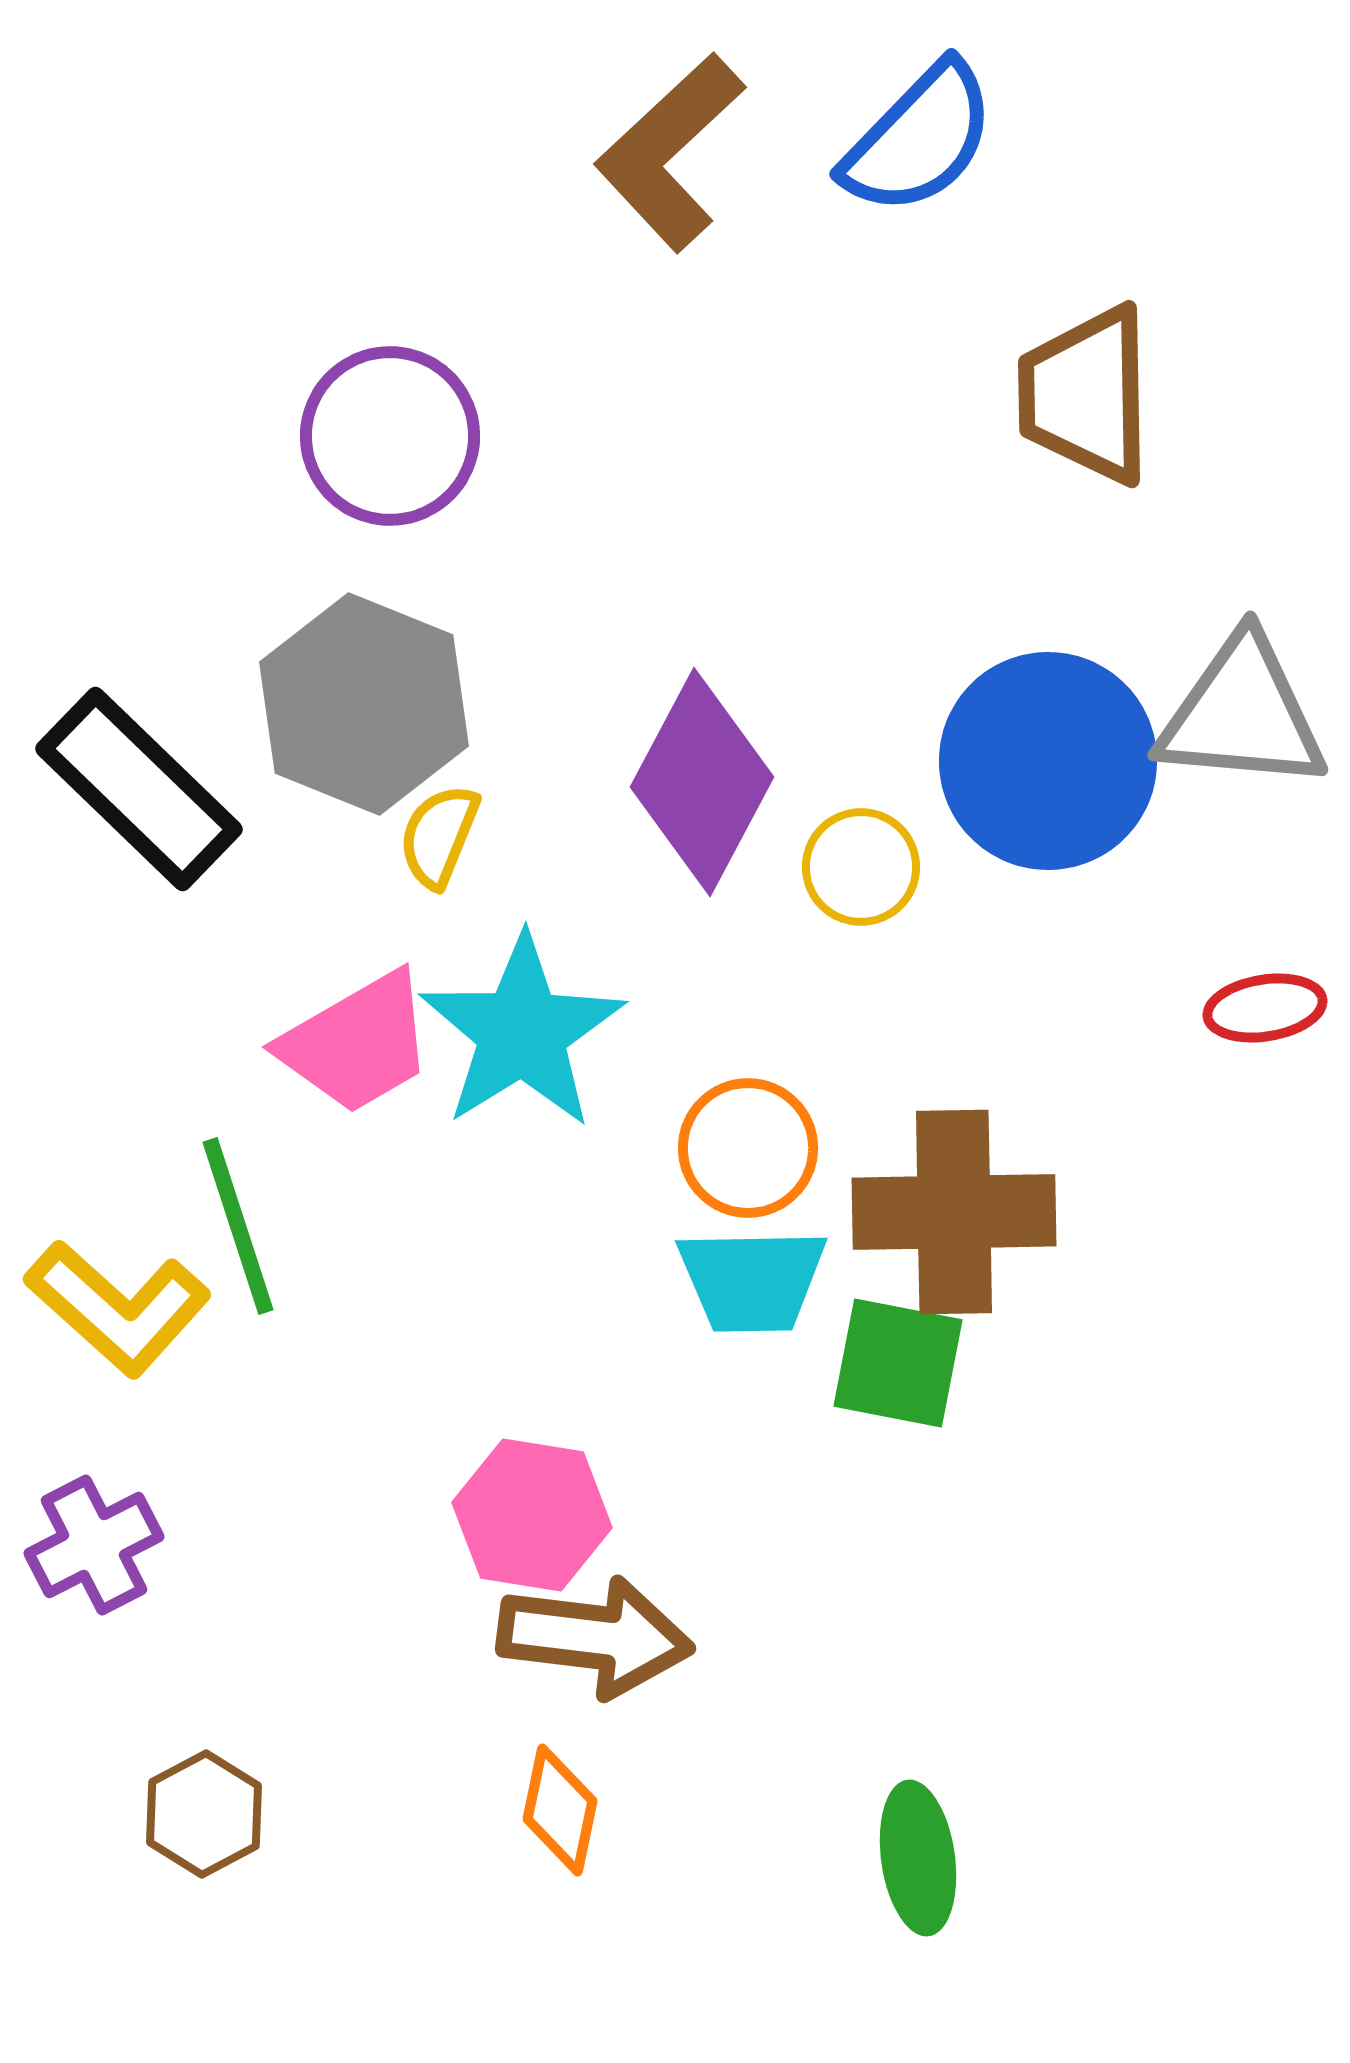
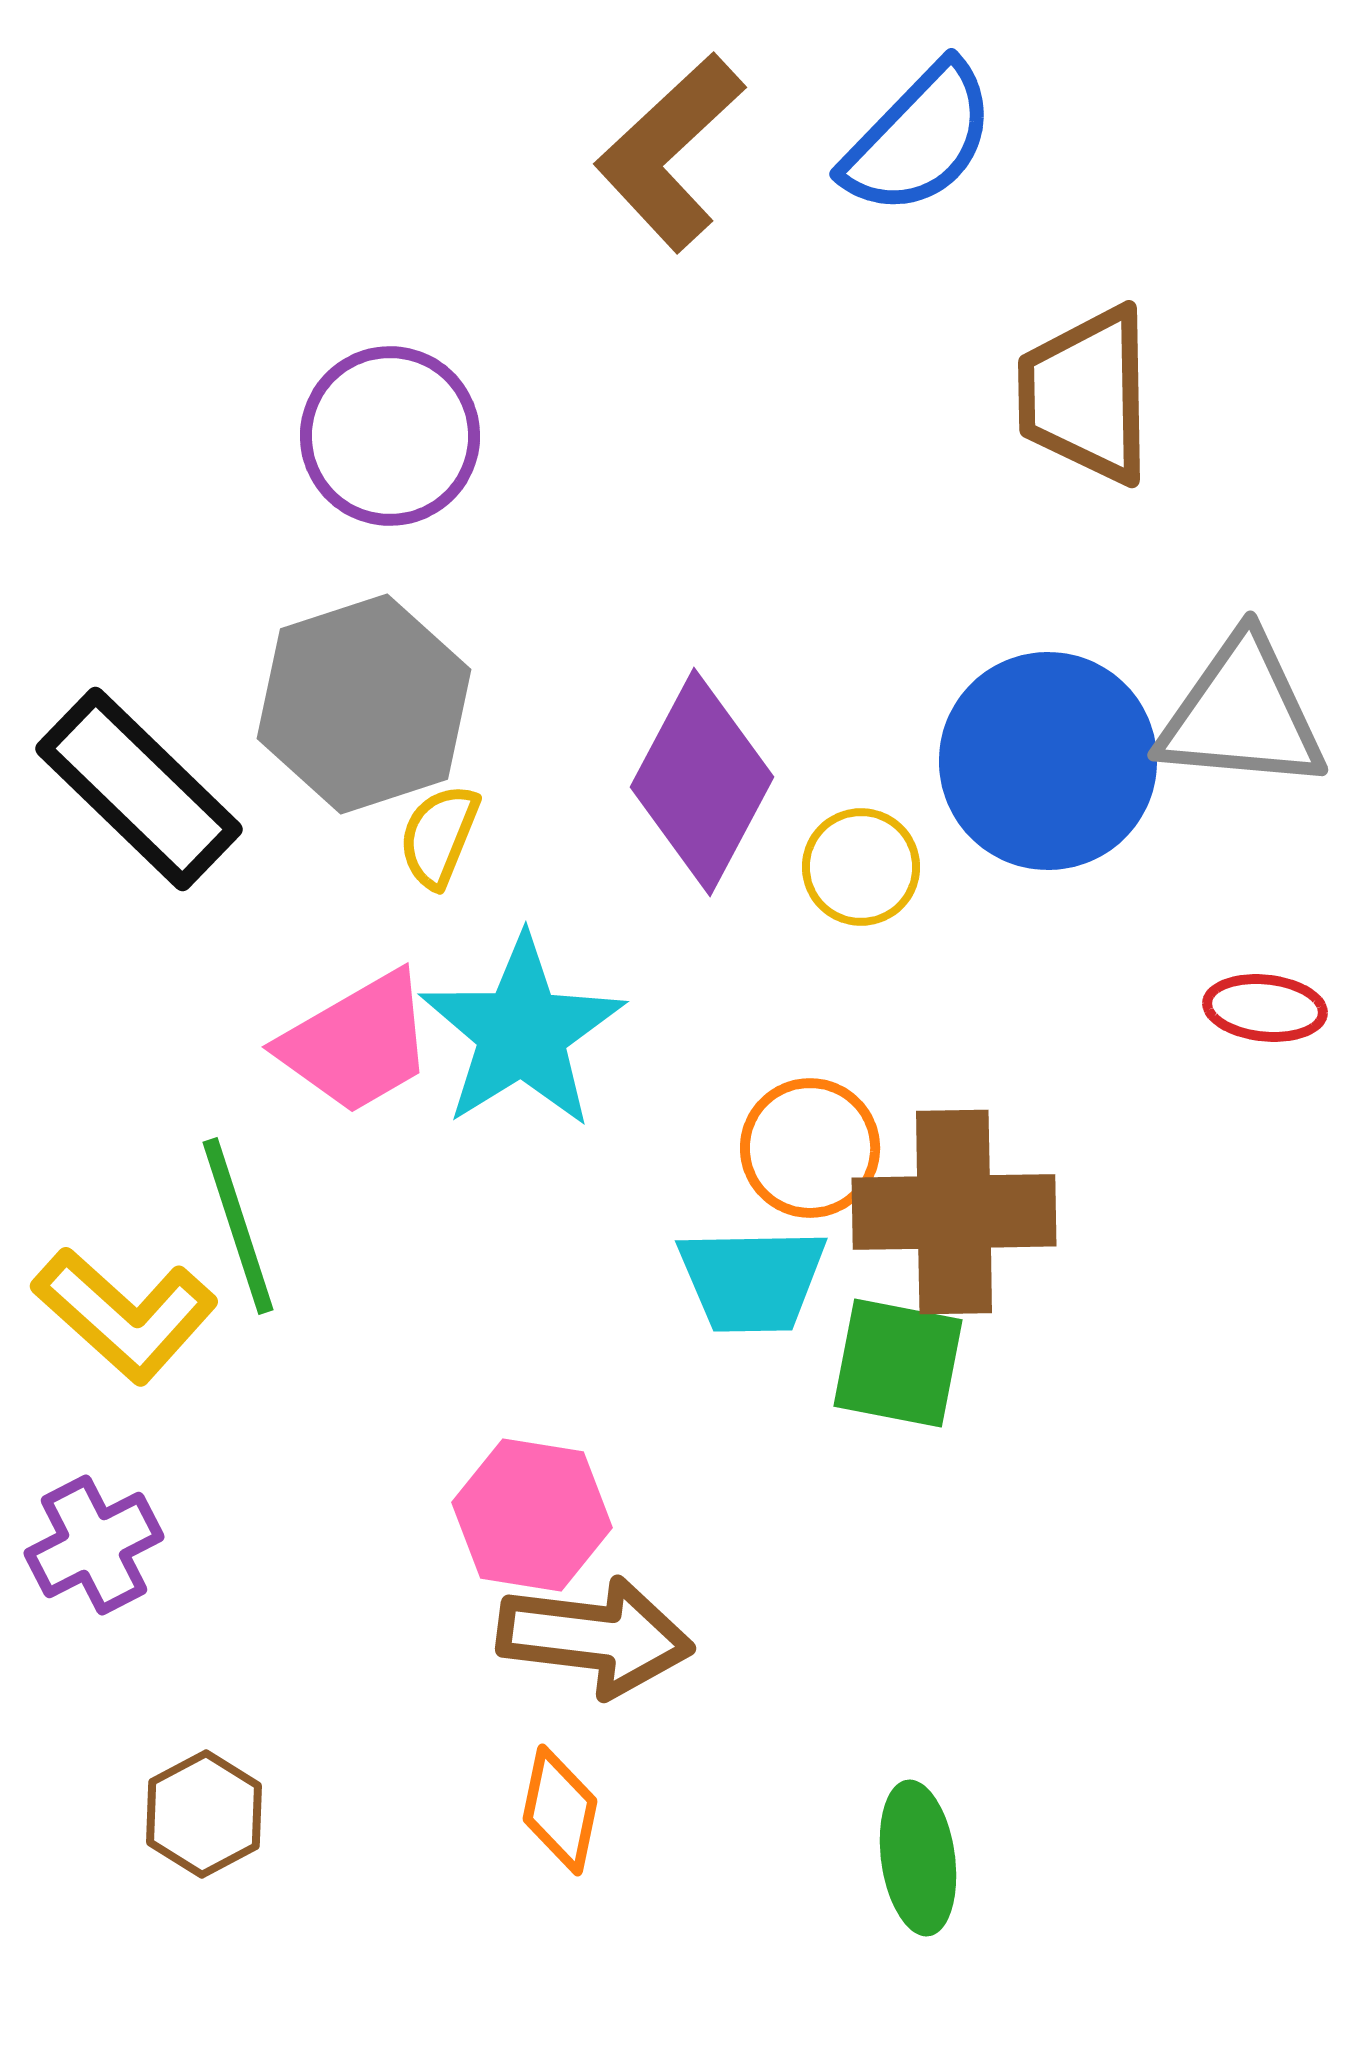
gray hexagon: rotated 20 degrees clockwise
red ellipse: rotated 15 degrees clockwise
orange circle: moved 62 px right
yellow L-shape: moved 7 px right, 7 px down
